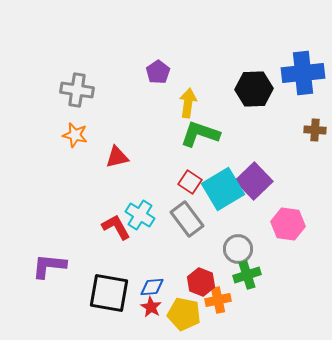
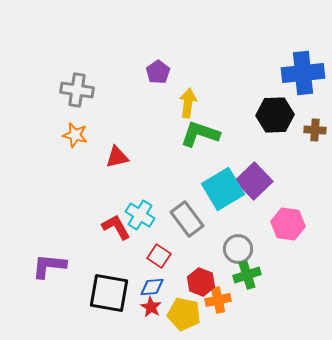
black hexagon: moved 21 px right, 26 px down
red square: moved 31 px left, 74 px down
